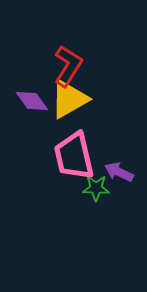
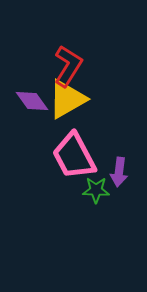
yellow triangle: moved 2 px left
pink trapezoid: rotated 15 degrees counterclockwise
purple arrow: rotated 108 degrees counterclockwise
green star: moved 2 px down
